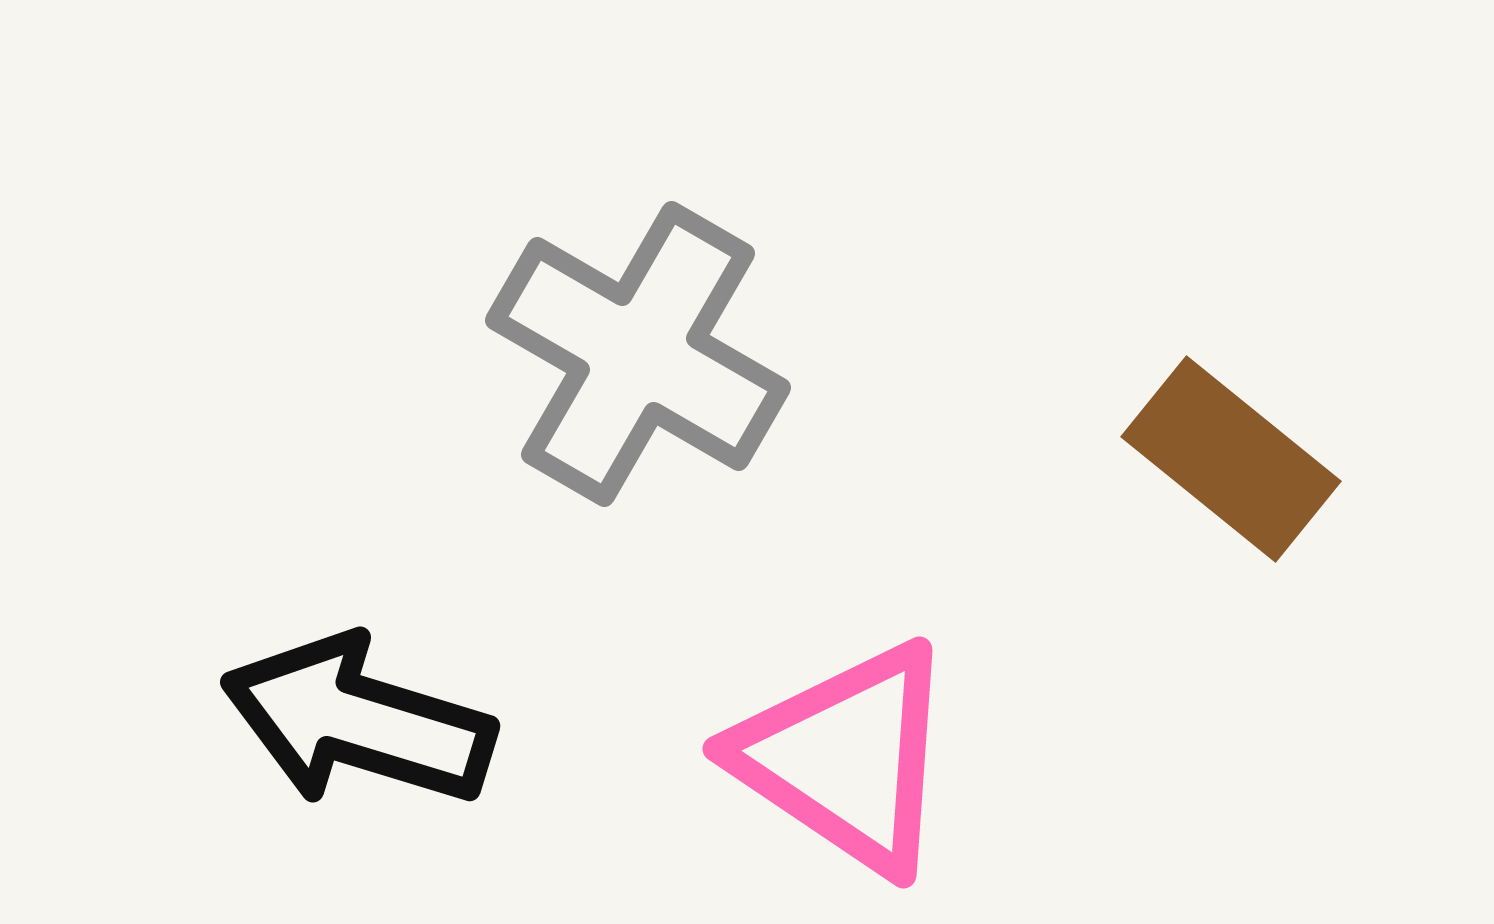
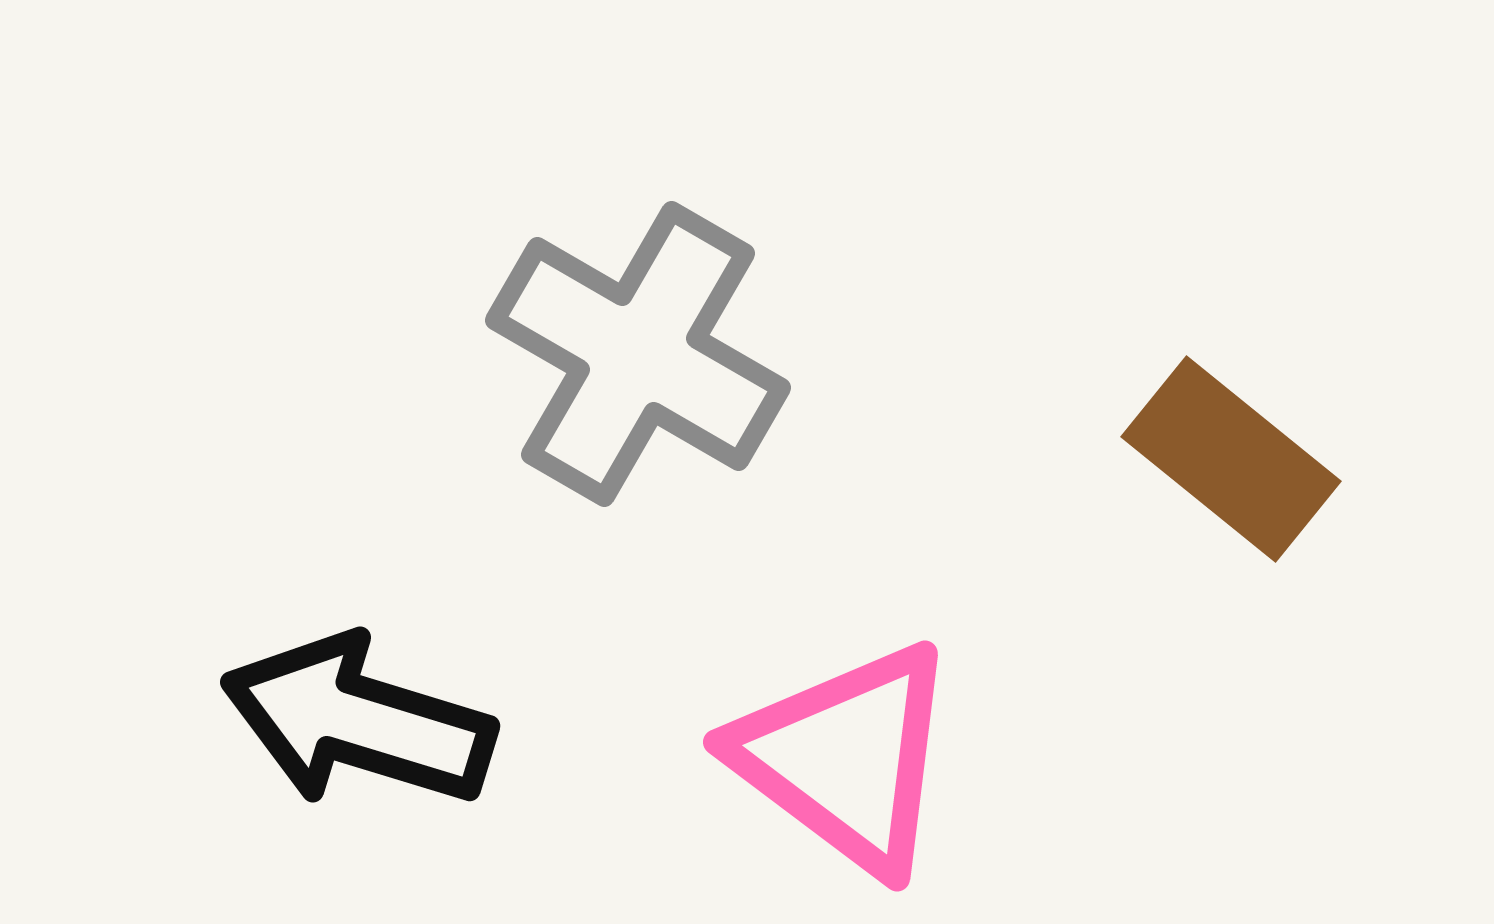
pink triangle: rotated 3 degrees clockwise
